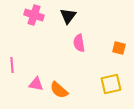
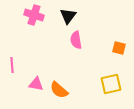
pink semicircle: moved 3 px left, 3 px up
